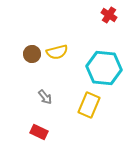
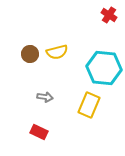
brown circle: moved 2 px left
gray arrow: rotated 42 degrees counterclockwise
